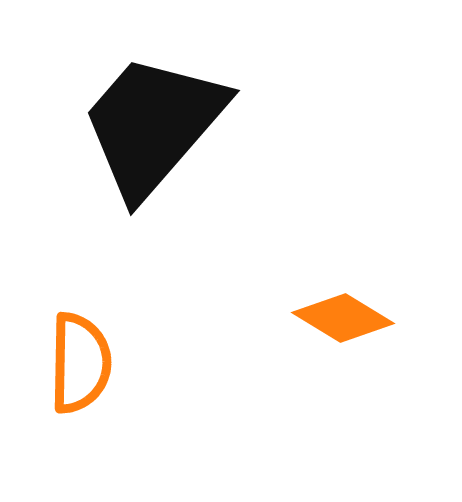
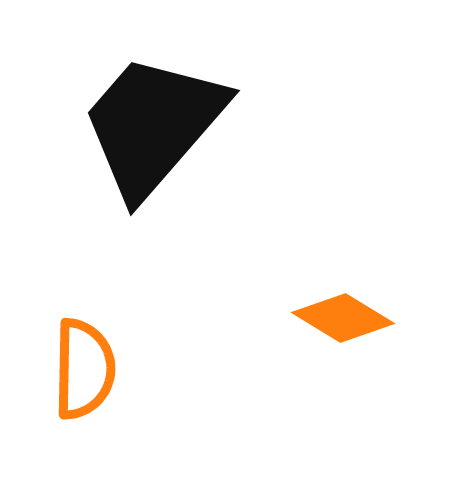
orange semicircle: moved 4 px right, 6 px down
